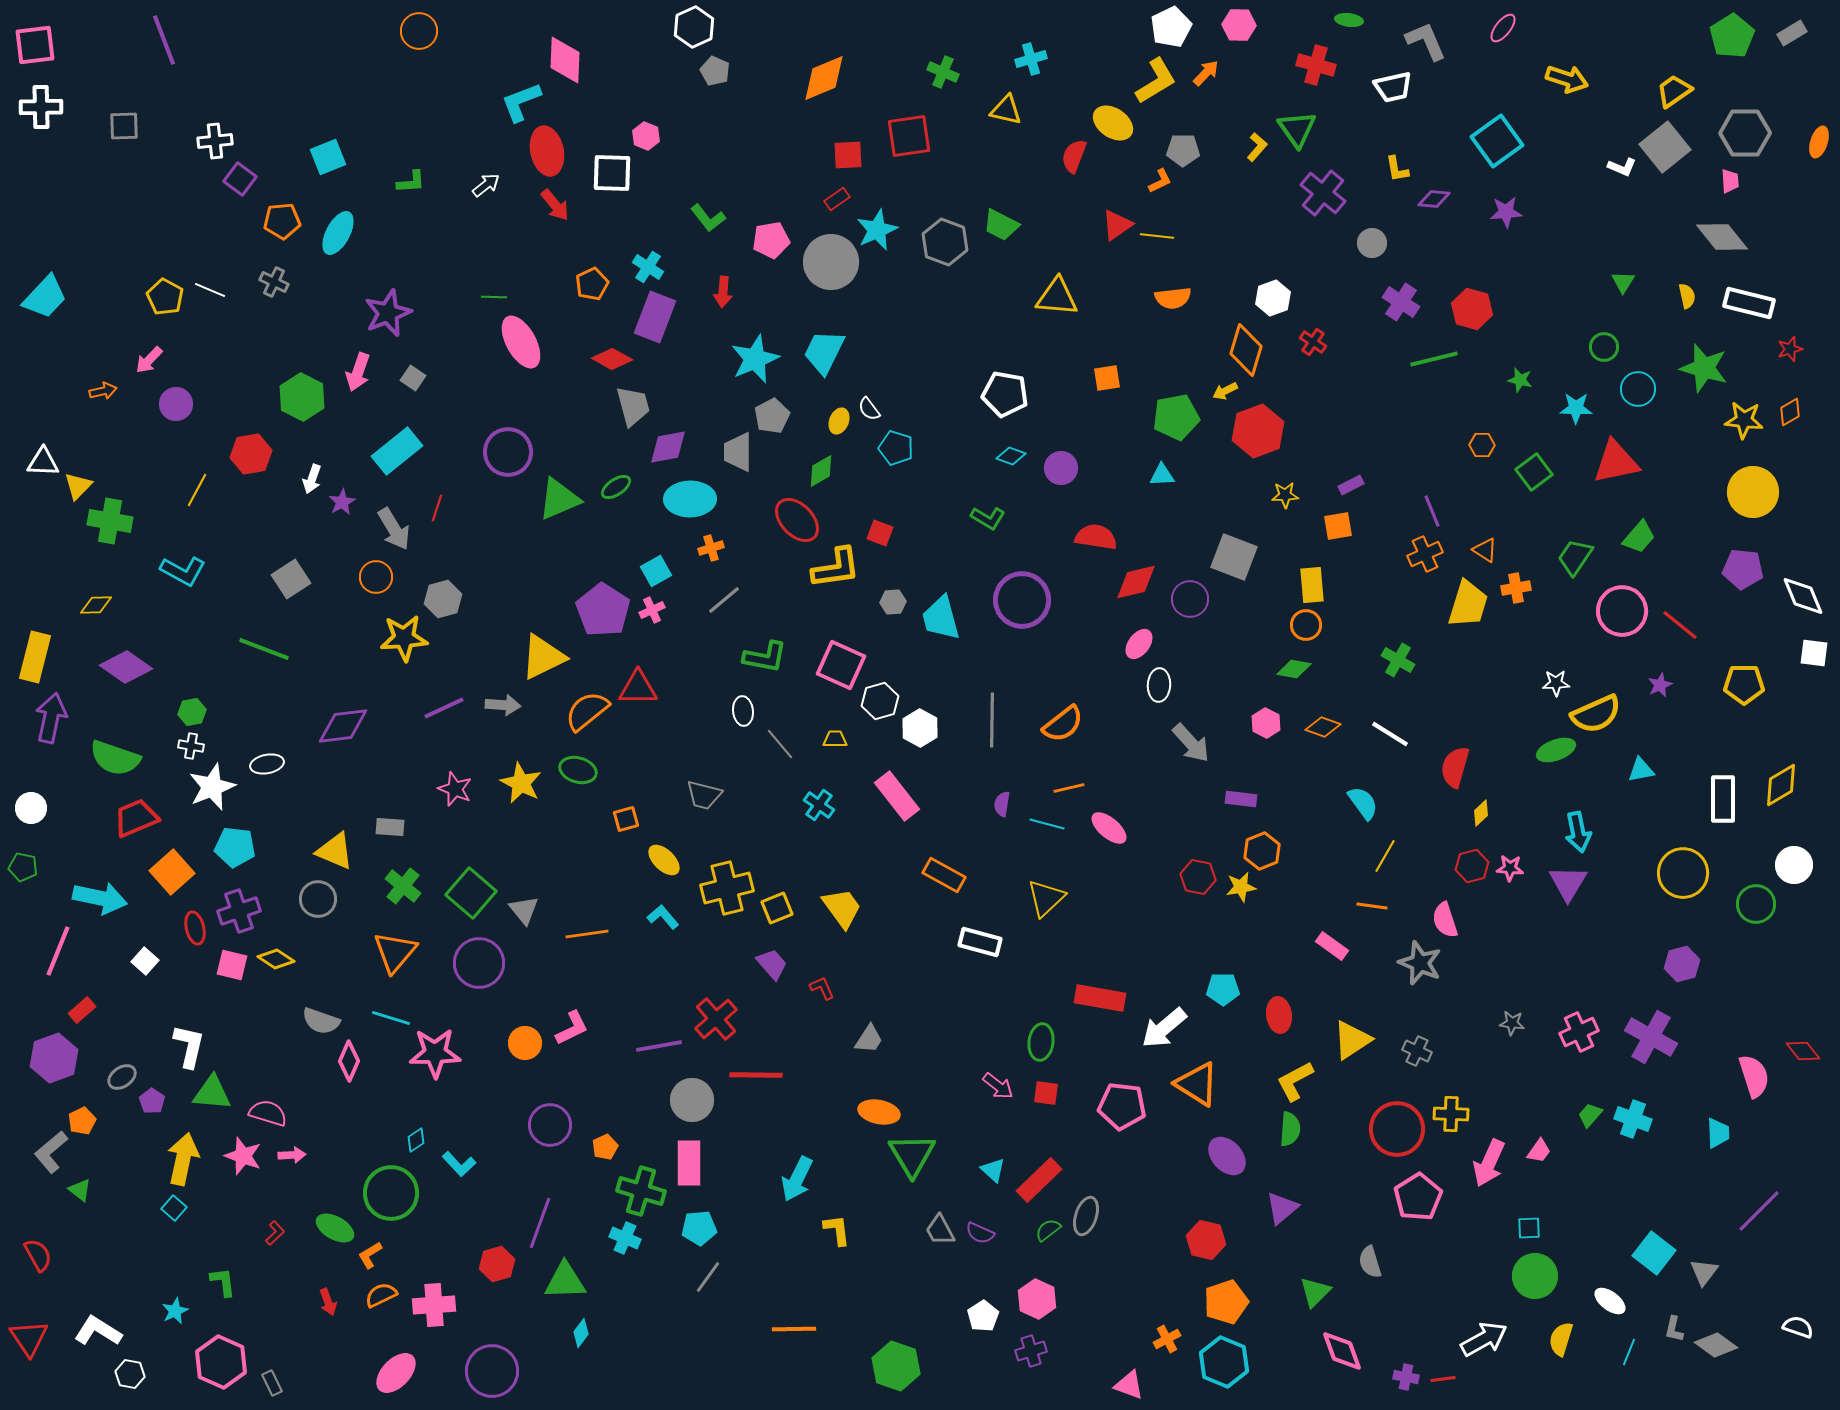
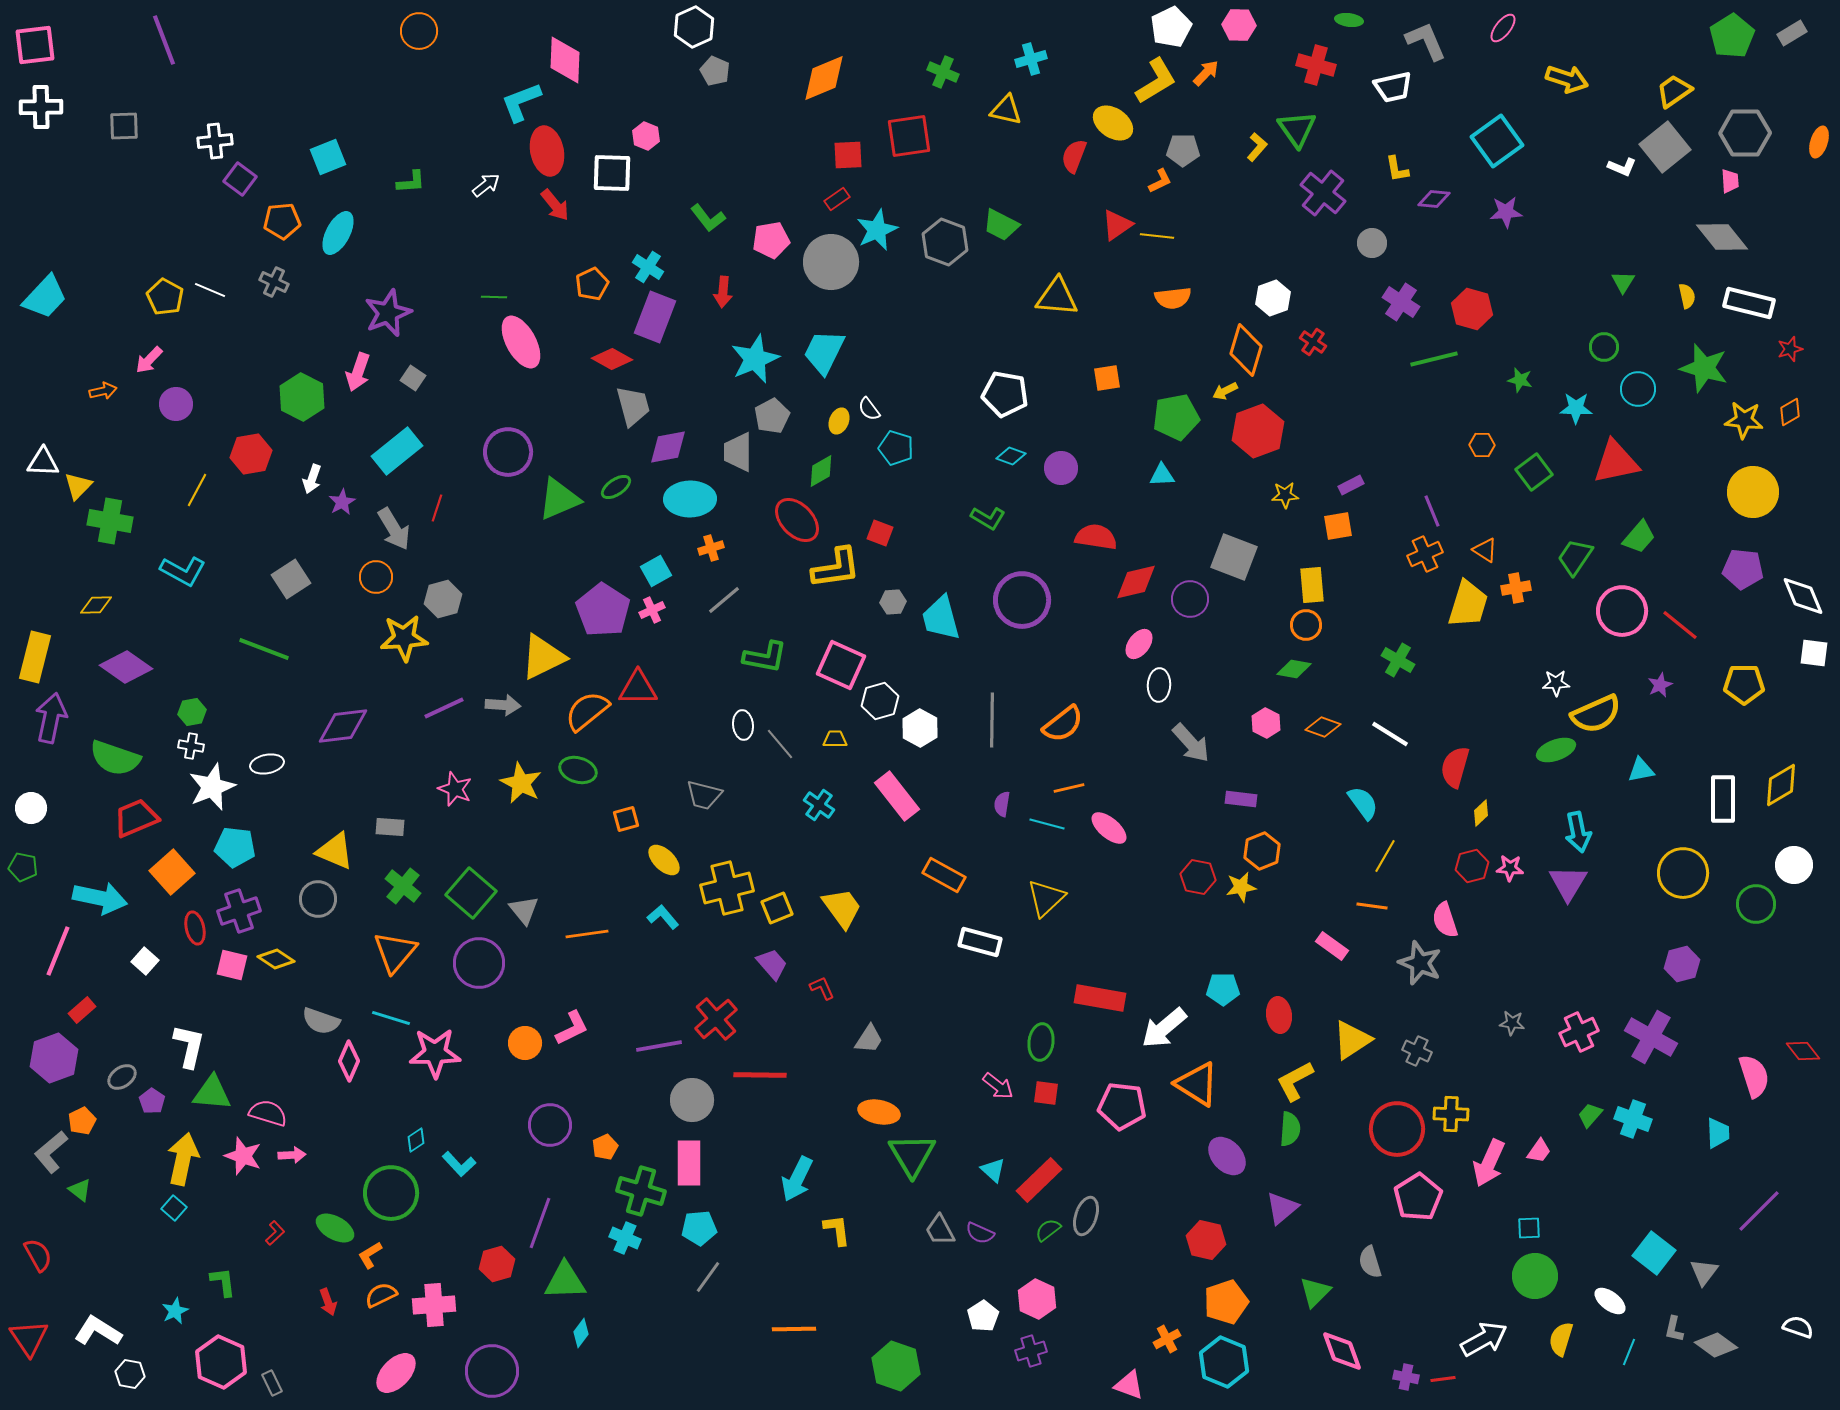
white ellipse at (743, 711): moved 14 px down
red line at (756, 1075): moved 4 px right
